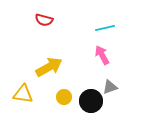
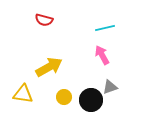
black circle: moved 1 px up
